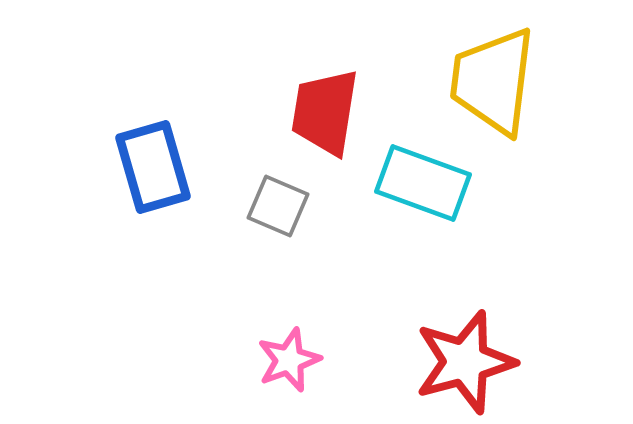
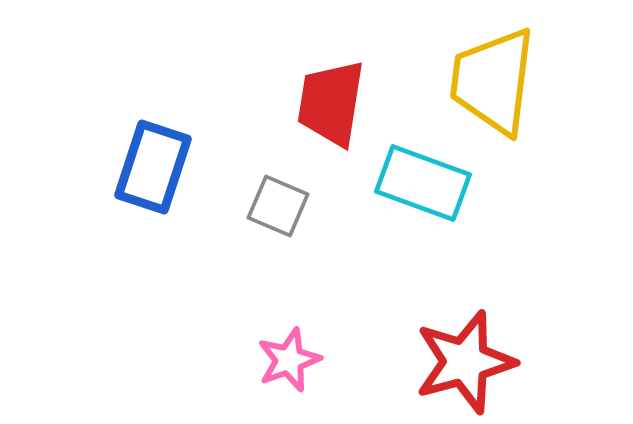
red trapezoid: moved 6 px right, 9 px up
blue rectangle: rotated 34 degrees clockwise
